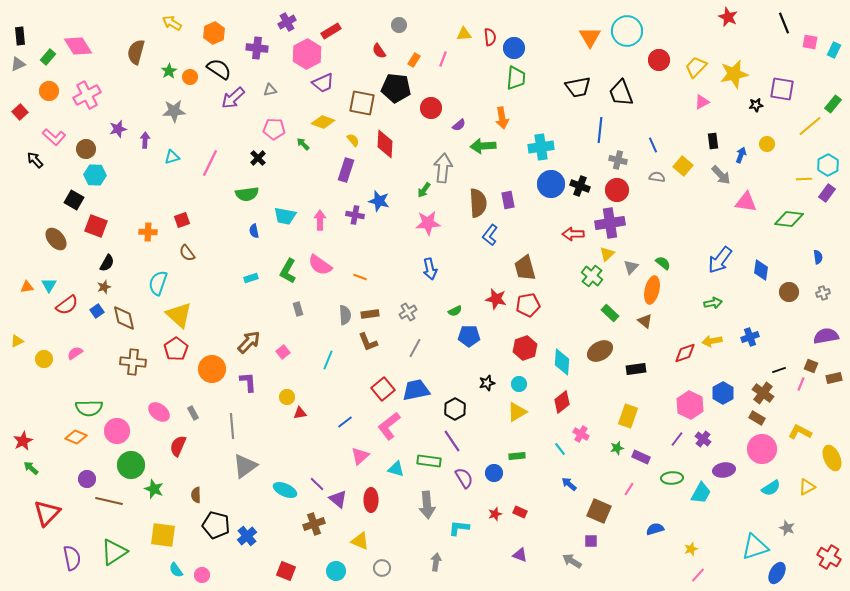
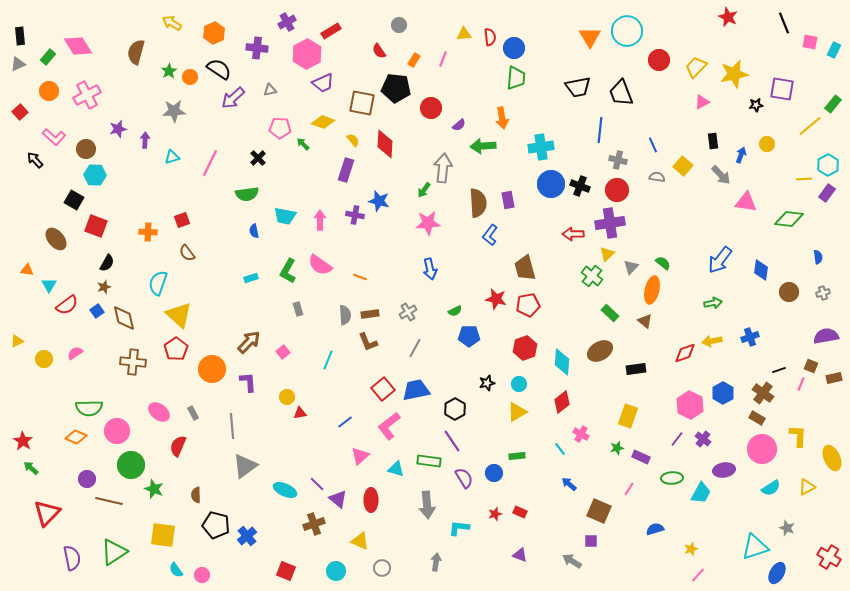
pink pentagon at (274, 129): moved 6 px right, 1 px up
orange triangle at (27, 287): moved 17 px up; rotated 16 degrees clockwise
yellow L-shape at (800, 432): moved 2 px left, 4 px down; rotated 65 degrees clockwise
red star at (23, 441): rotated 12 degrees counterclockwise
